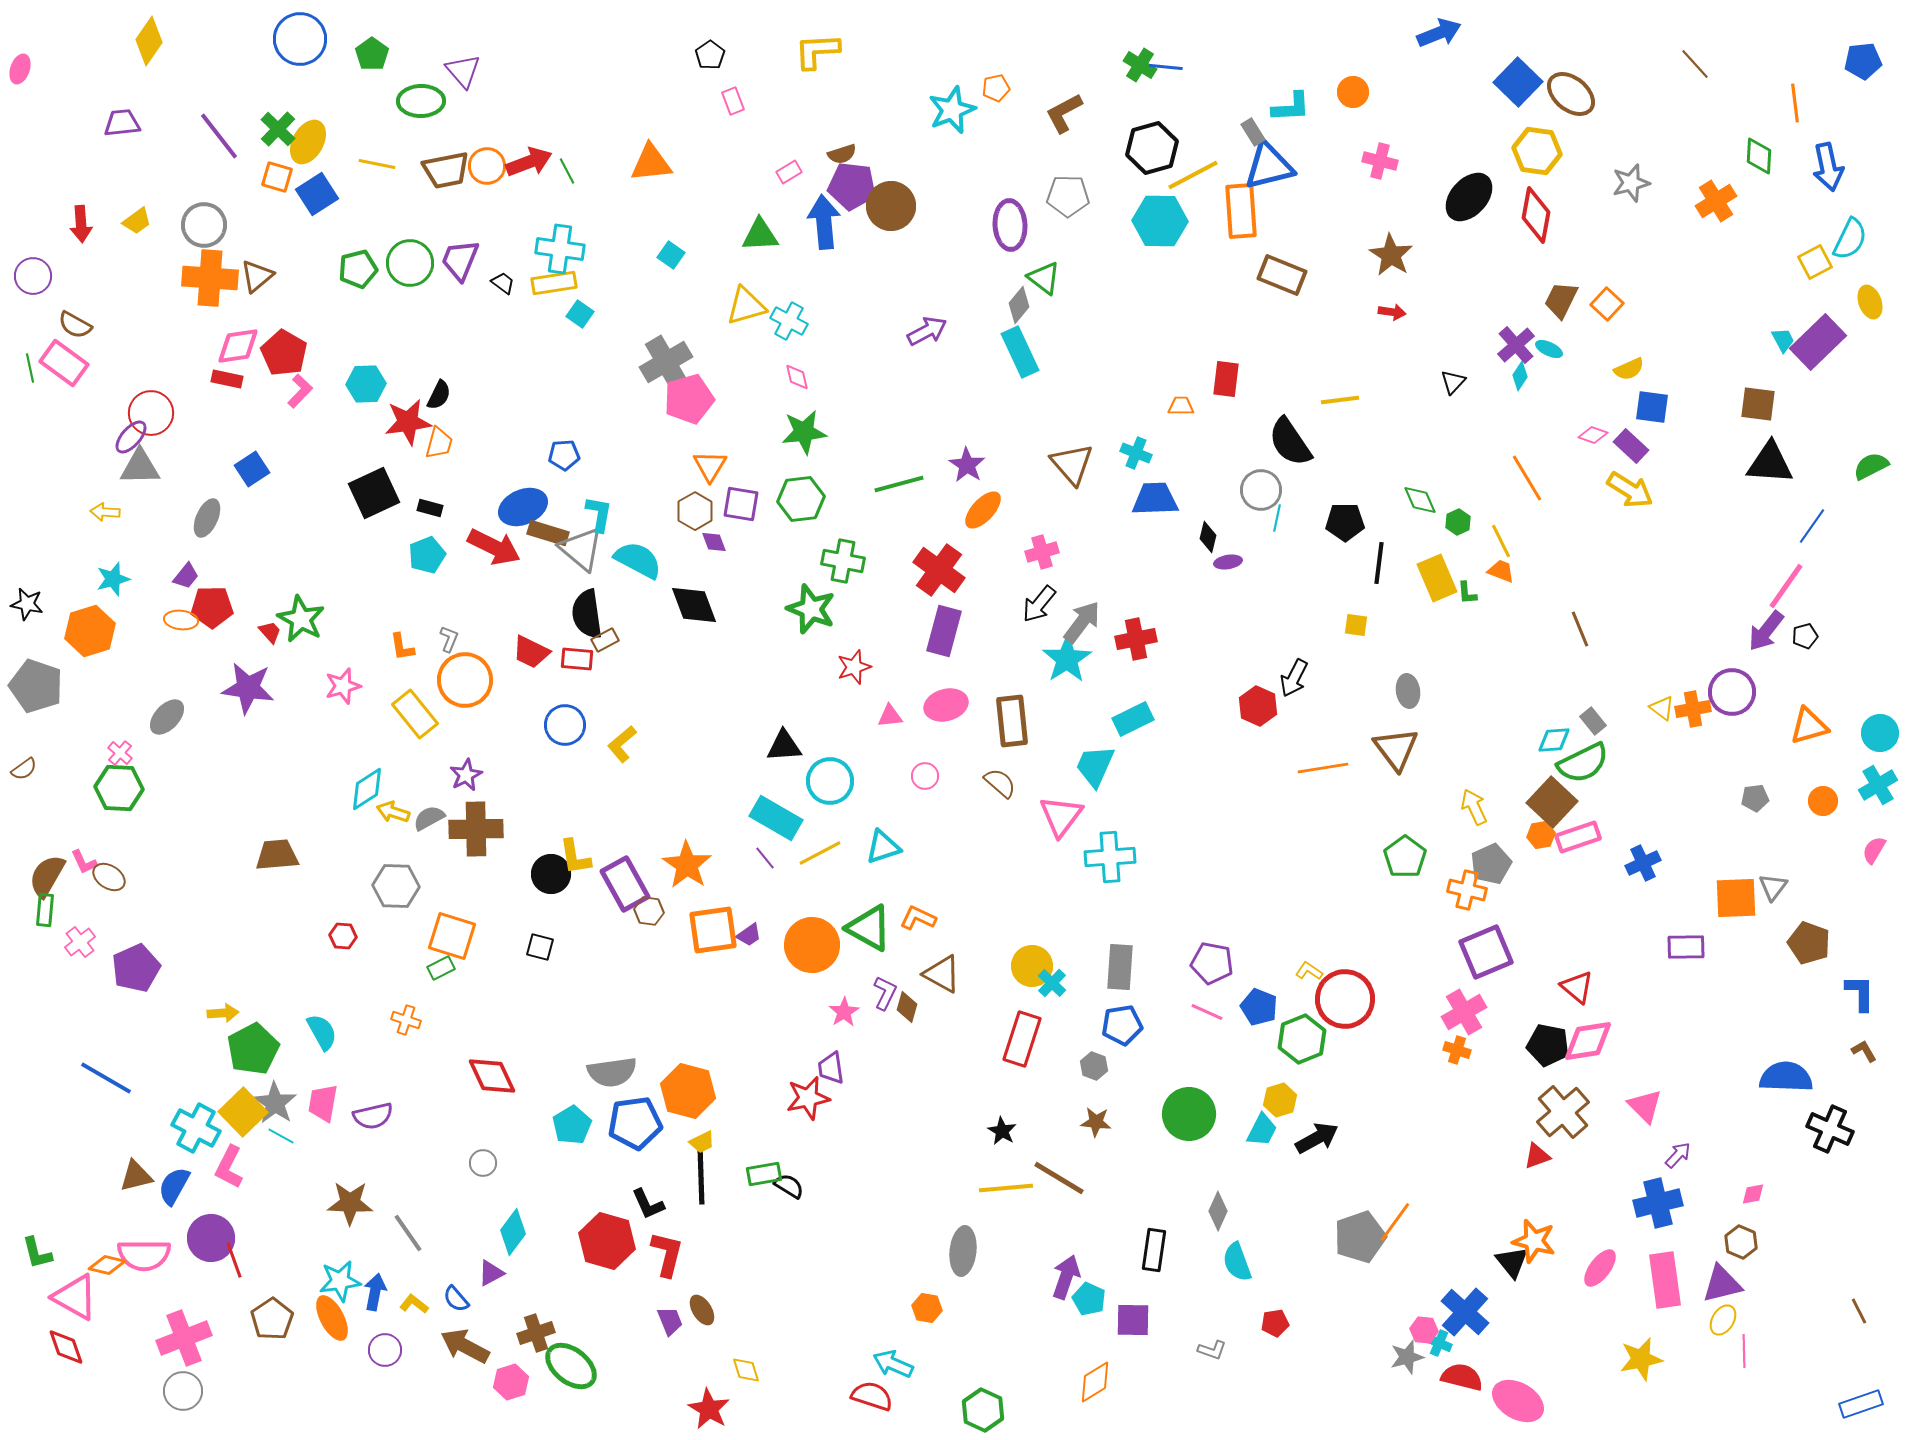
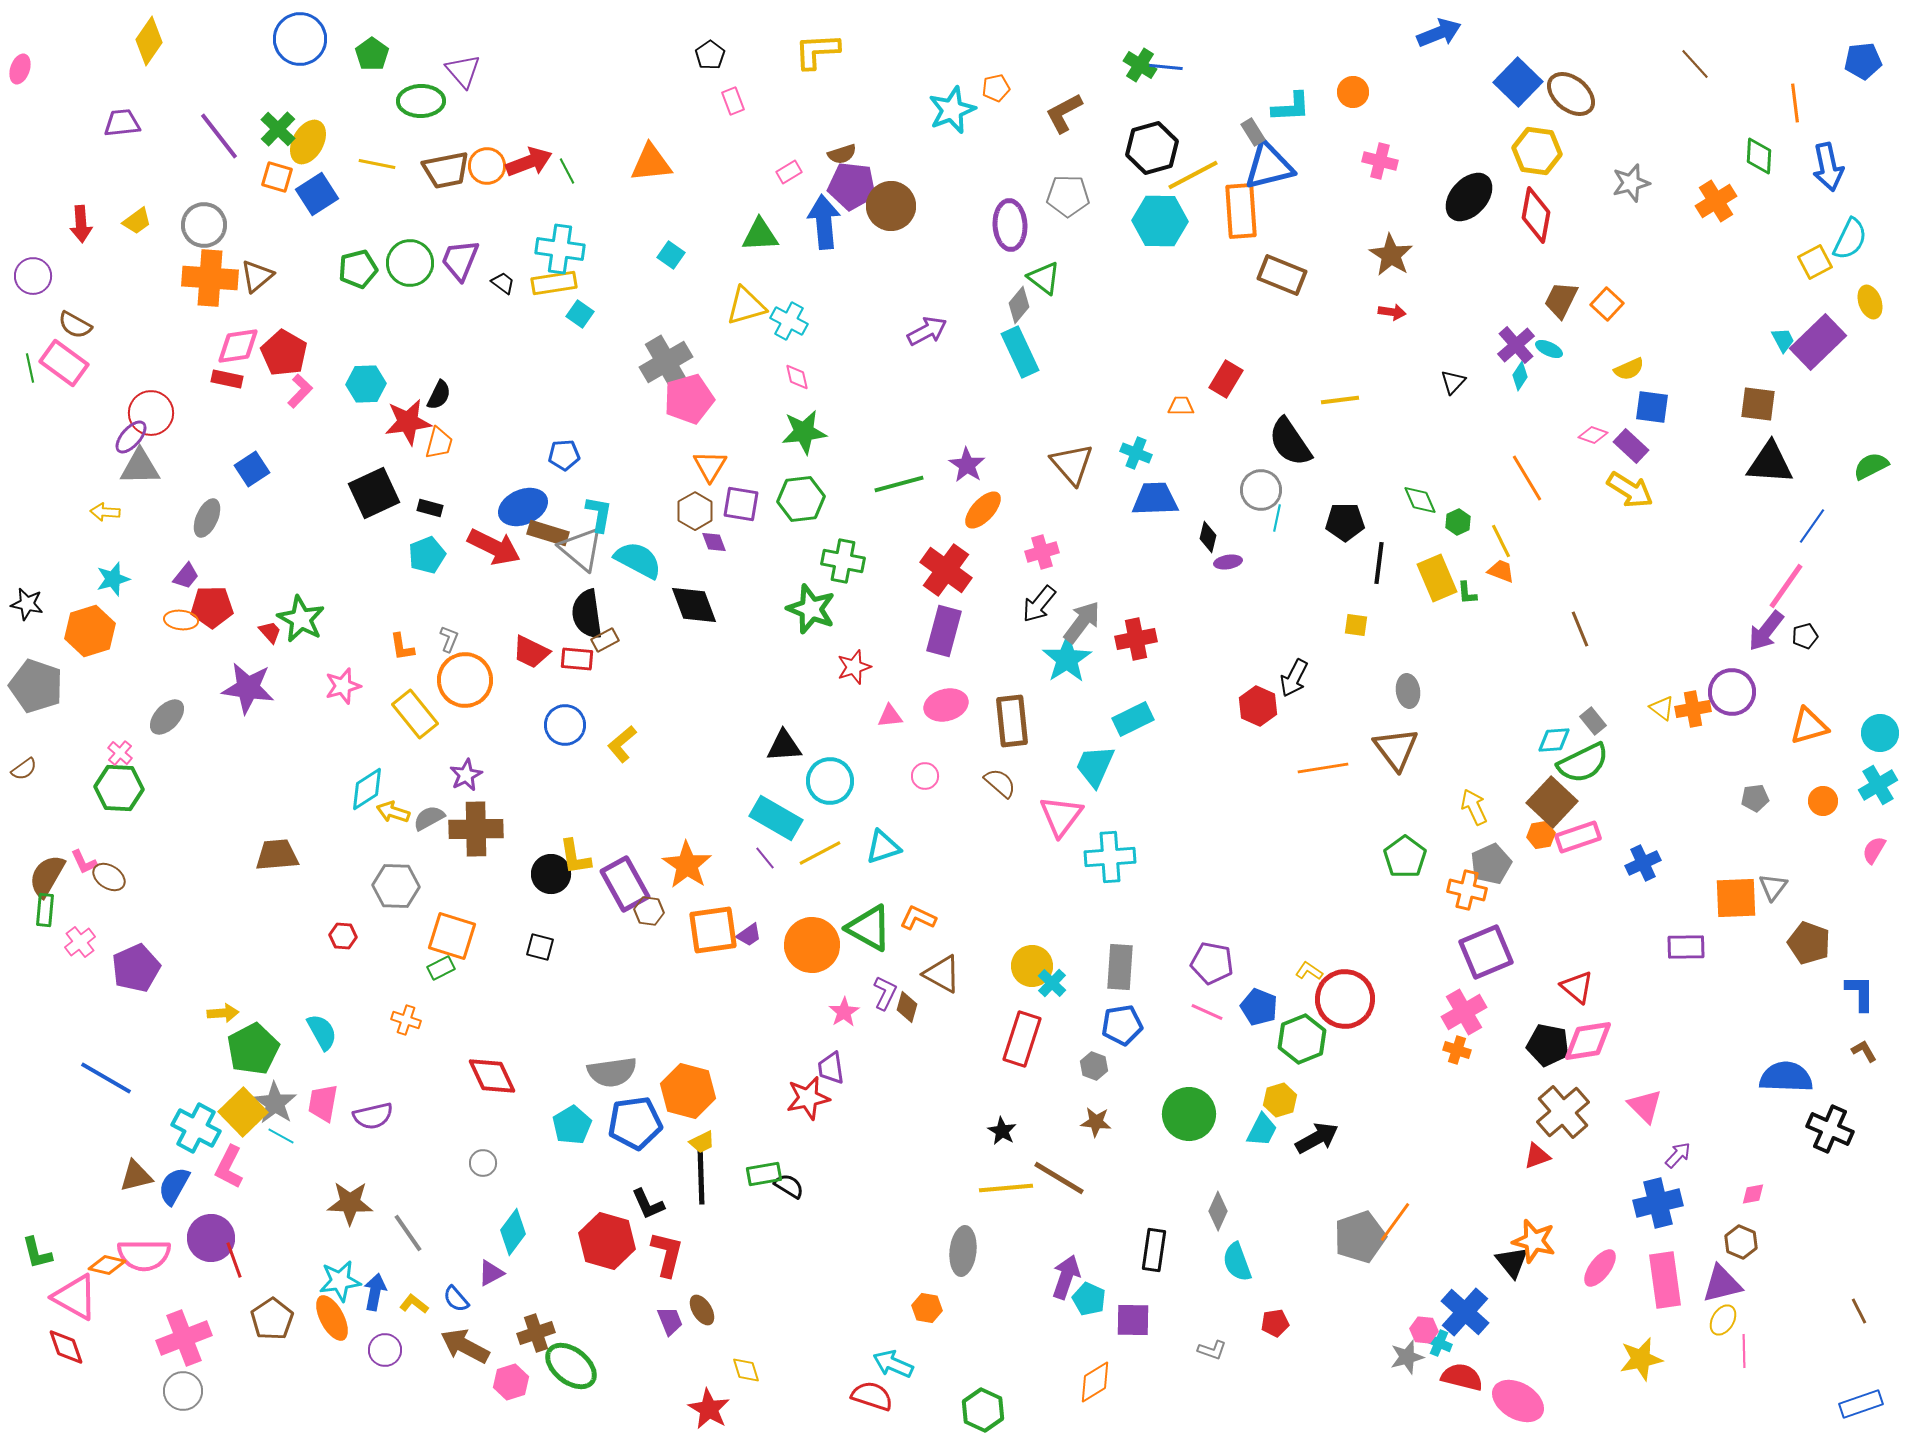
red rectangle at (1226, 379): rotated 24 degrees clockwise
red cross at (939, 570): moved 7 px right
